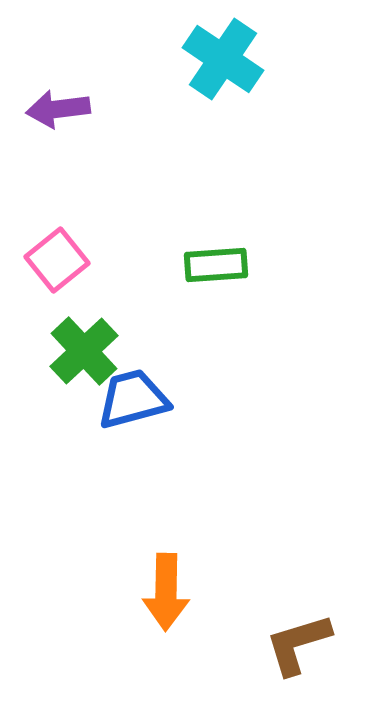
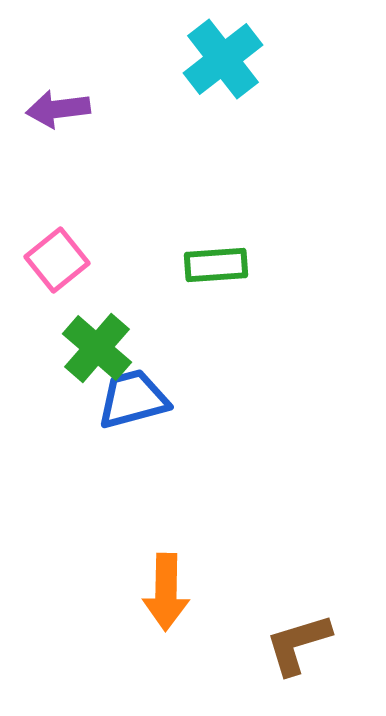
cyan cross: rotated 18 degrees clockwise
green cross: moved 13 px right, 3 px up; rotated 6 degrees counterclockwise
